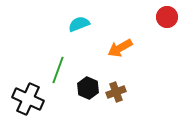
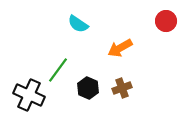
red circle: moved 1 px left, 4 px down
cyan semicircle: moved 1 px left; rotated 125 degrees counterclockwise
green line: rotated 16 degrees clockwise
brown cross: moved 6 px right, 4 px up
black cross: moved 1 px right, 4 px up
